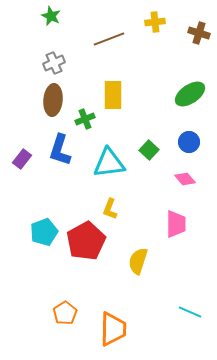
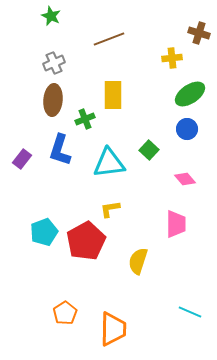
yellow cross: moved 17 px right, 36 px down
blue circle: moved 2 px left, 13 px up
yellow L-shape: rotated 60 degrees clockwise
